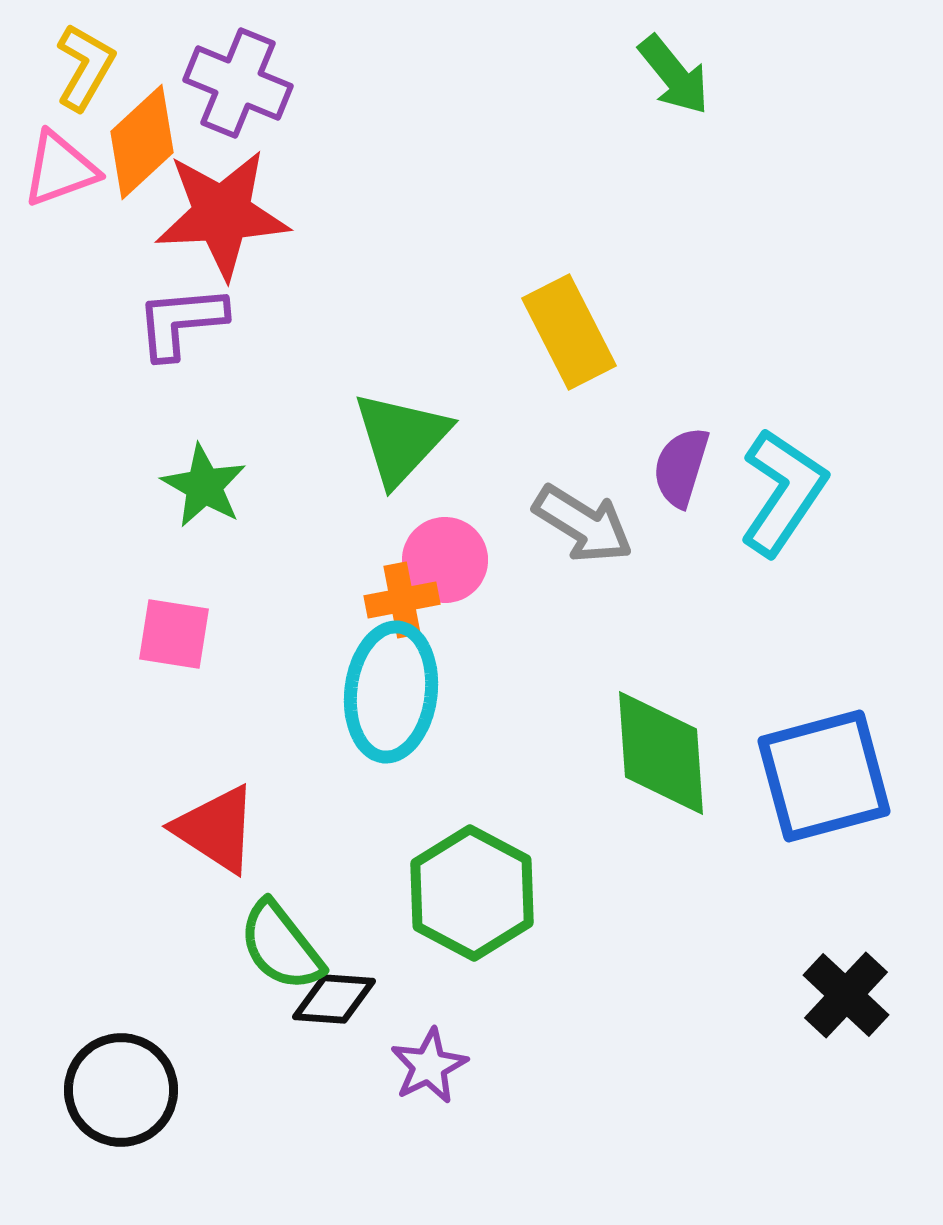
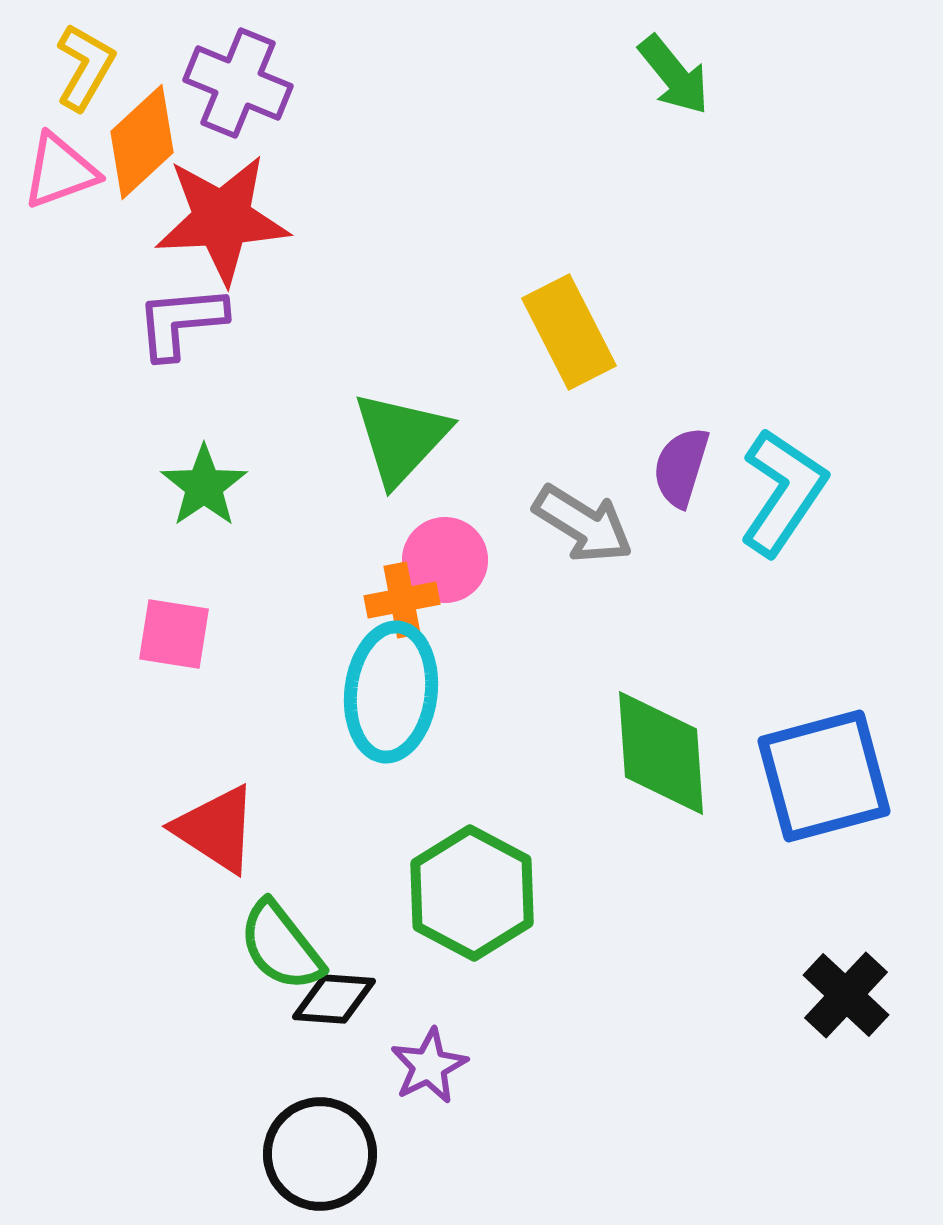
pink triangle: moved 2 px down
red star: moved 5 px down
green star: rotated 8 degrees clockwise
black circle: moved 199 px right, 64 px down
